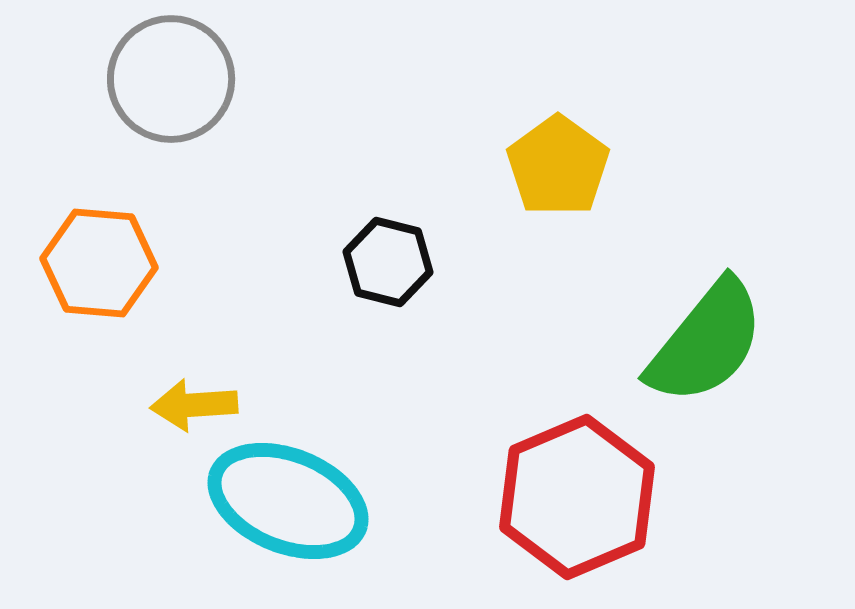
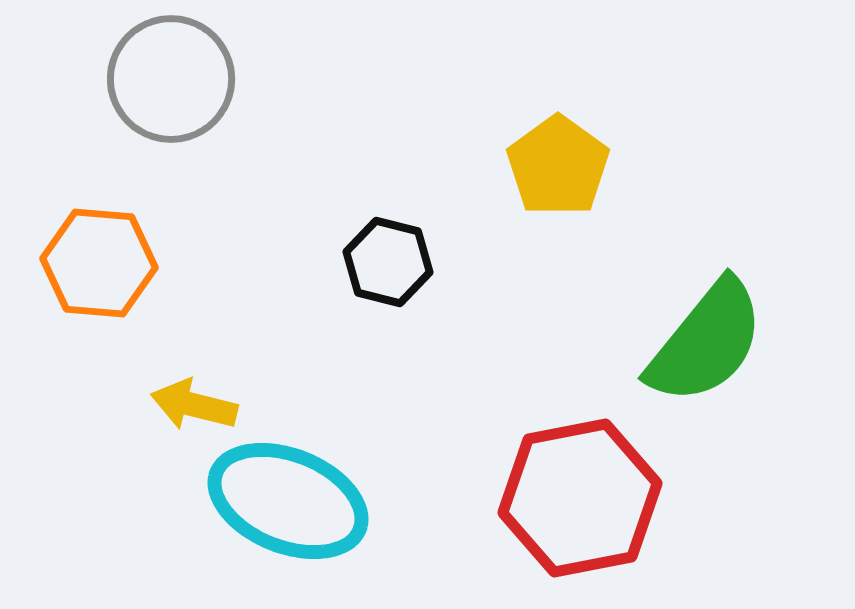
yellow arrow: rotated 18 degrees clockwise
red hexagon: moved 3 px right, 1 px down; rotated 12 degrees clockwise
